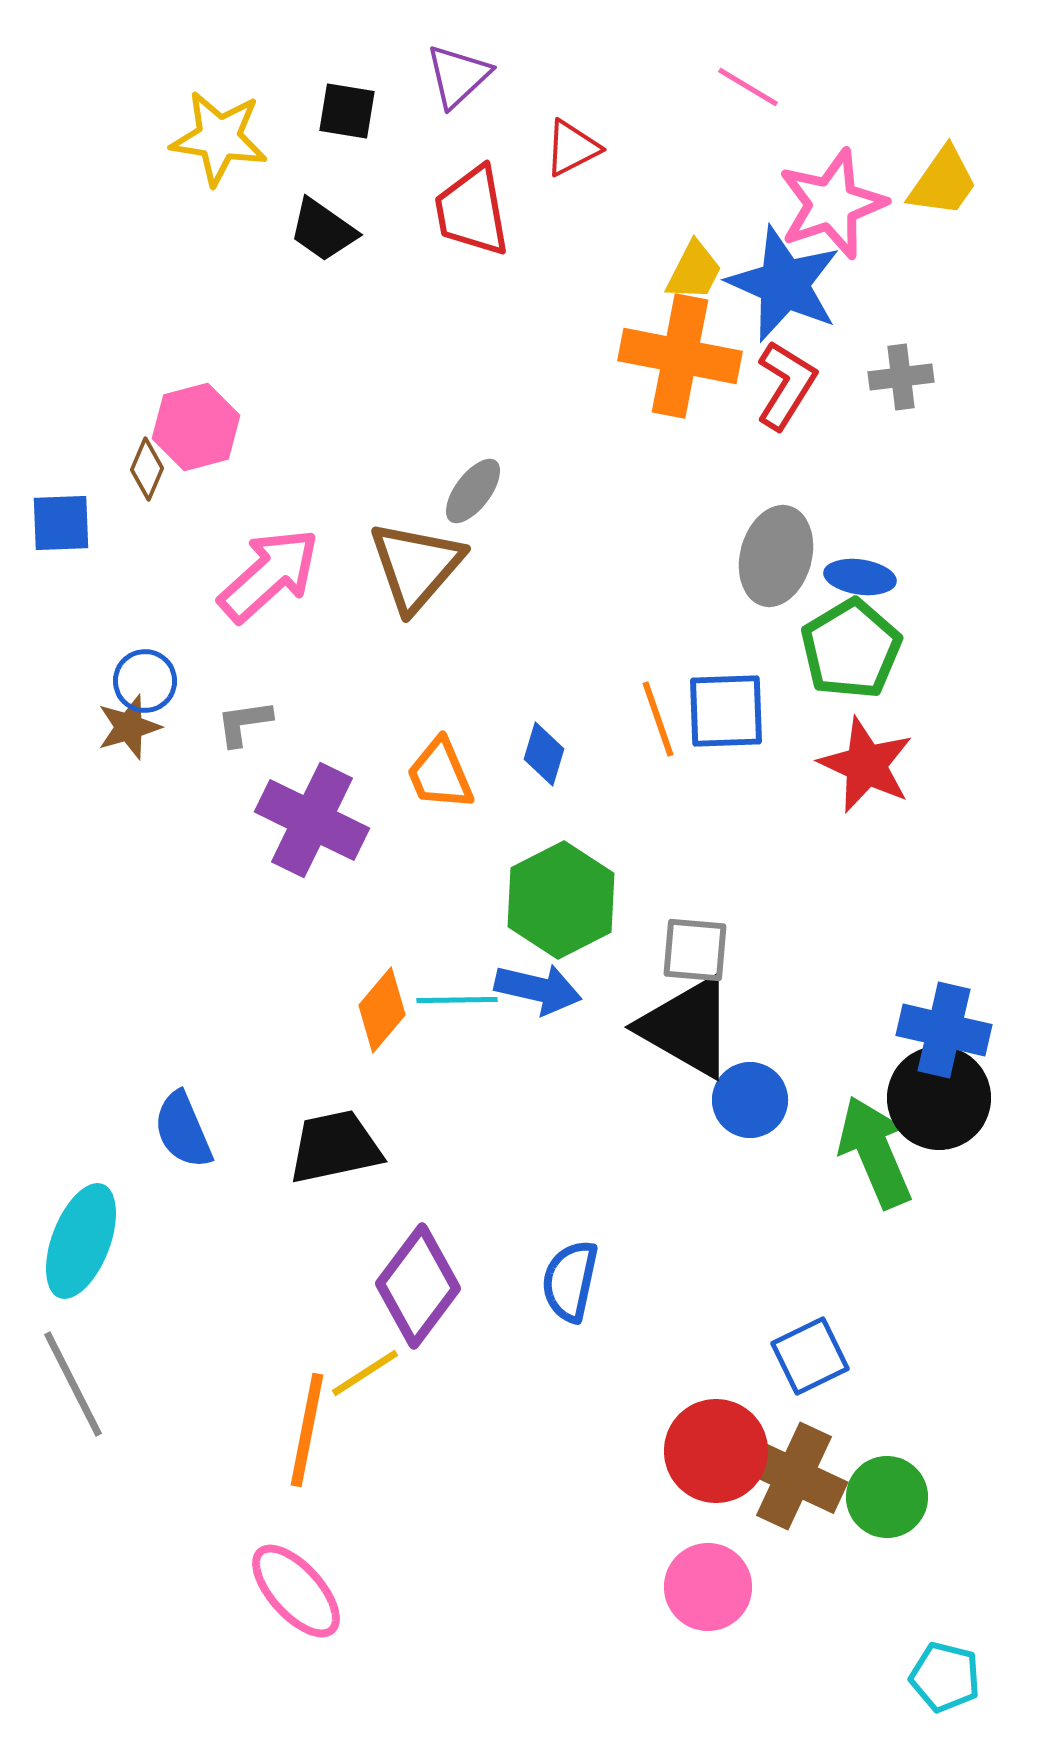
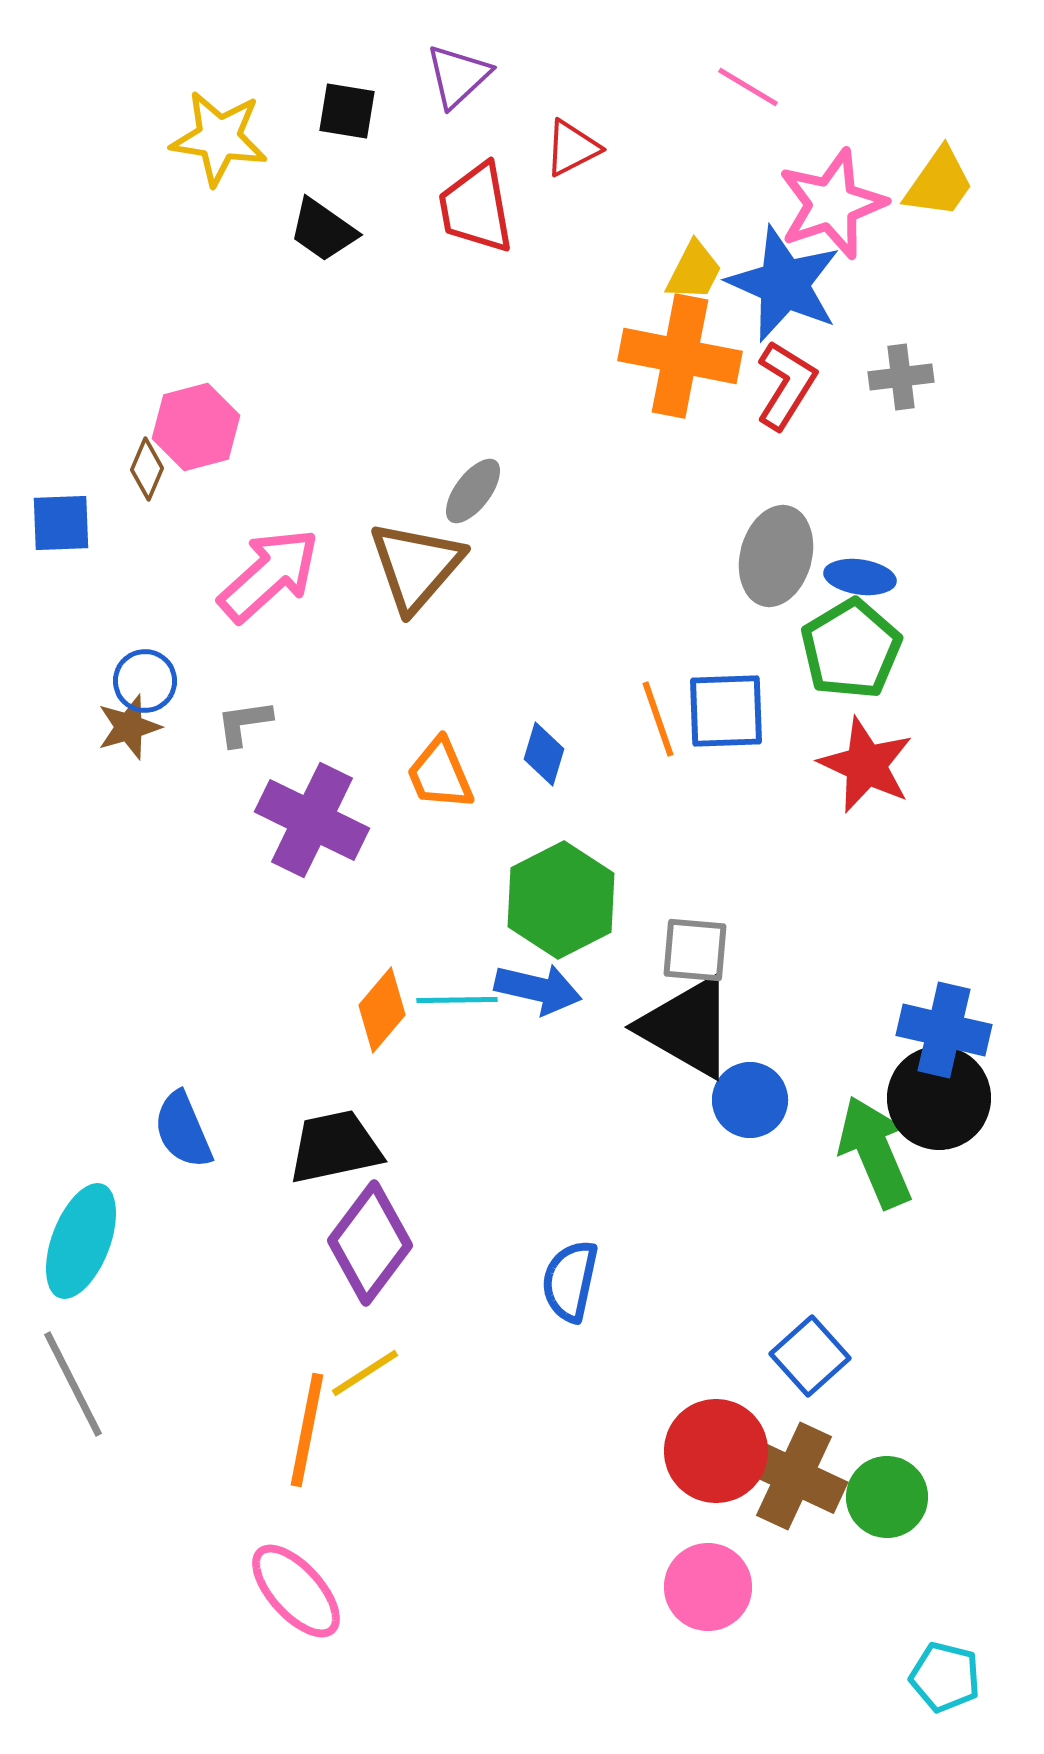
yellow trapezoid at (943, 182): moved 4 px left, 1 px down
red trapezoid at (472, 211): moved 4 px right, 3 px up
purple diamond at (418, 1286): moved 48 px left, 43 px up
blue square at (810, 1356): rotated 16 degrees counterclockwise
